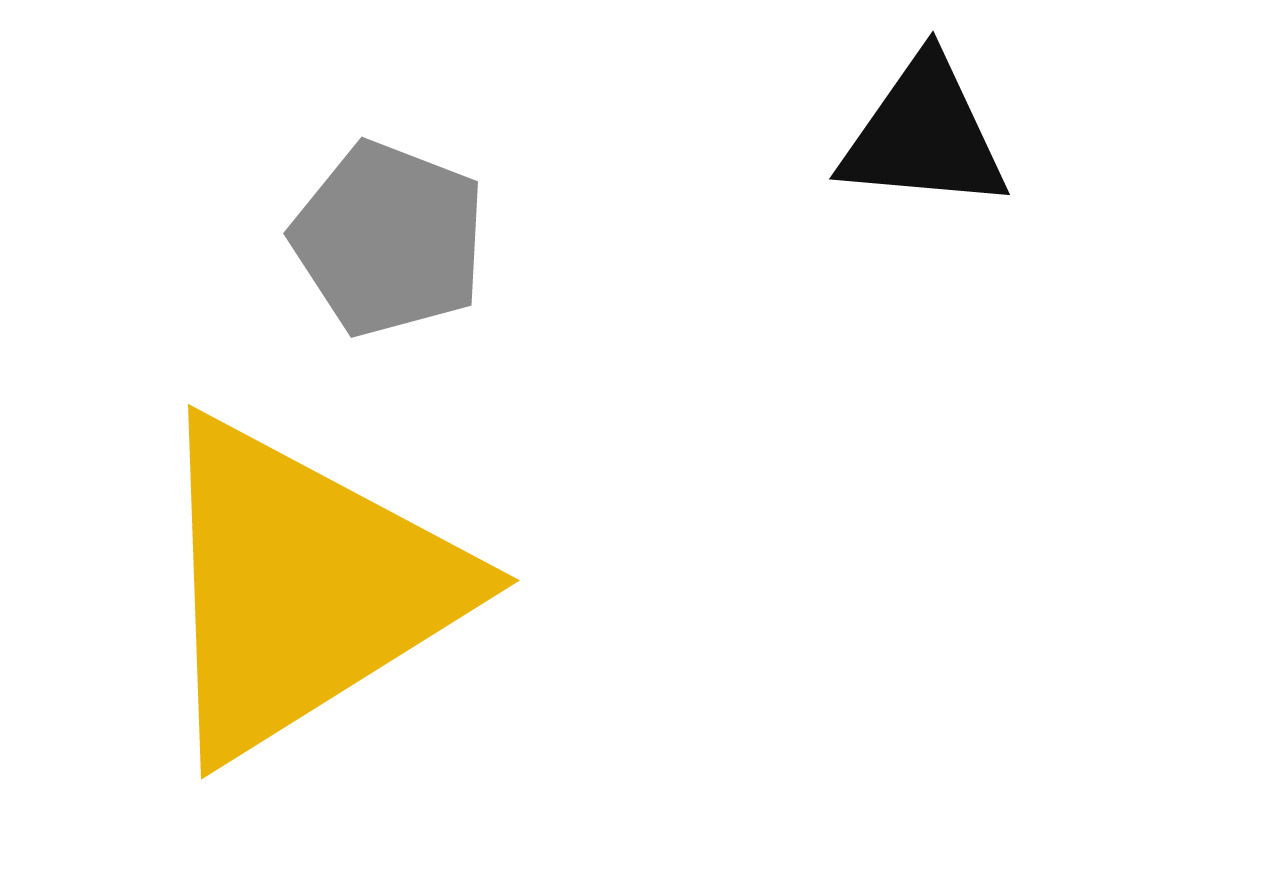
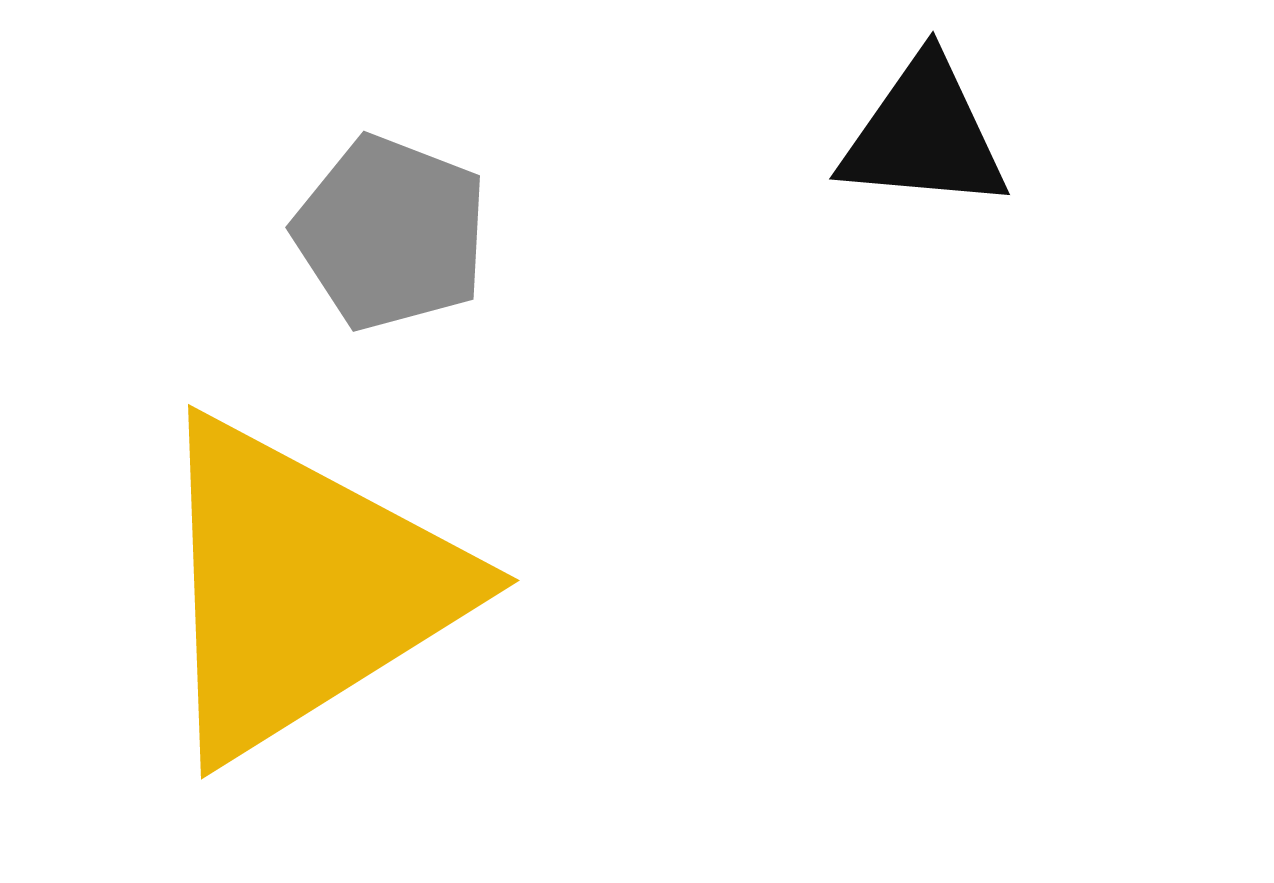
gray pentagon: moved 2 px right, 6 px up
